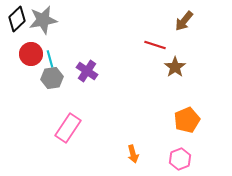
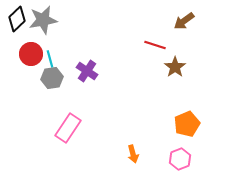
brown arrow: rotated 15 degrees clockwise
orange pentagon: moved 4 px down
